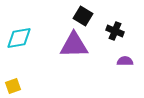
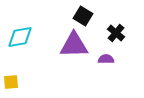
black cross: moved 1 px right, 2 px down; rotated 18 degrees clockwise
cyan diamond: moved 1 px right, 1 px up
purple semicircle: moved 19 px left, 2 px up
yellow square: moved 2 px left, 4 px up; rotated 14 degrees clockwise
